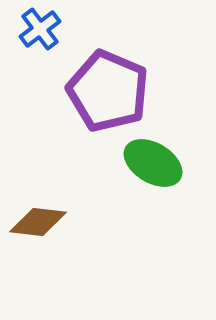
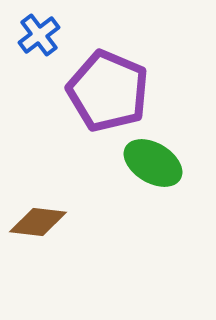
blue cross: moved 1 px left, 6 px down
